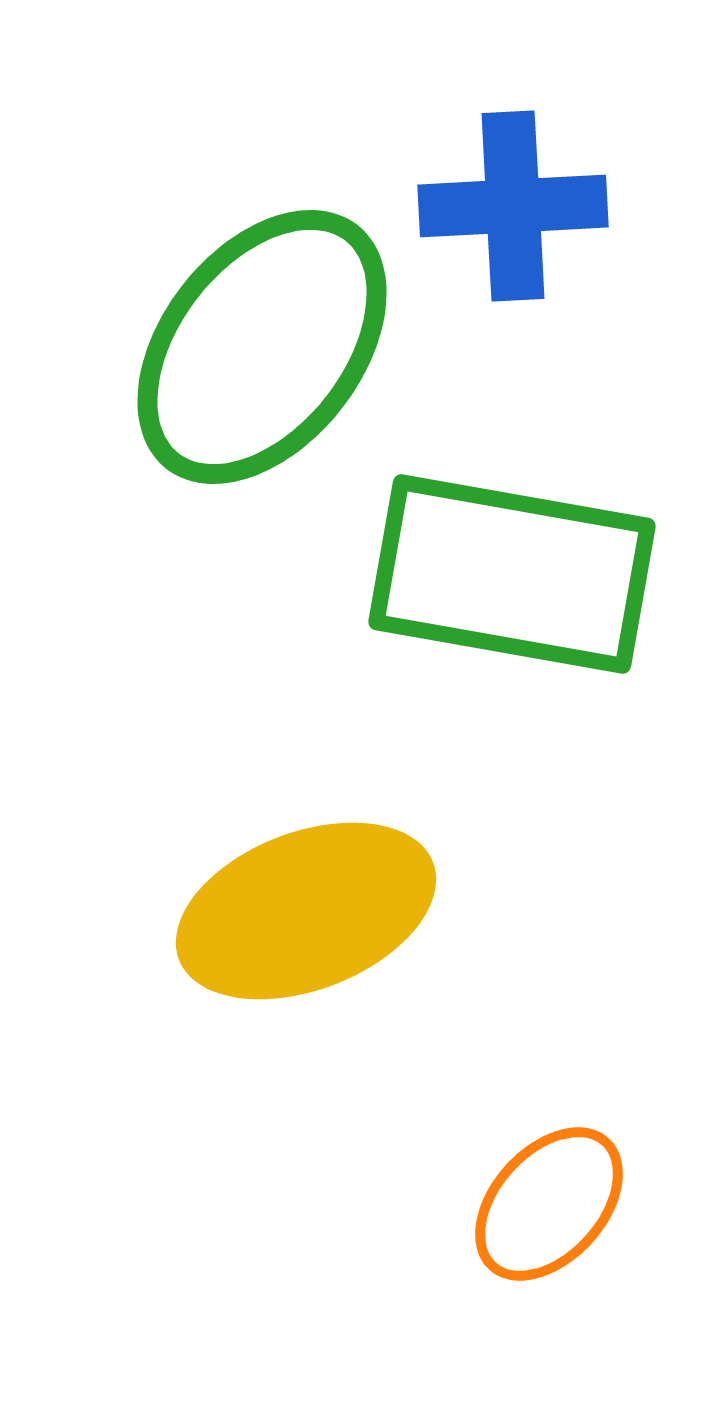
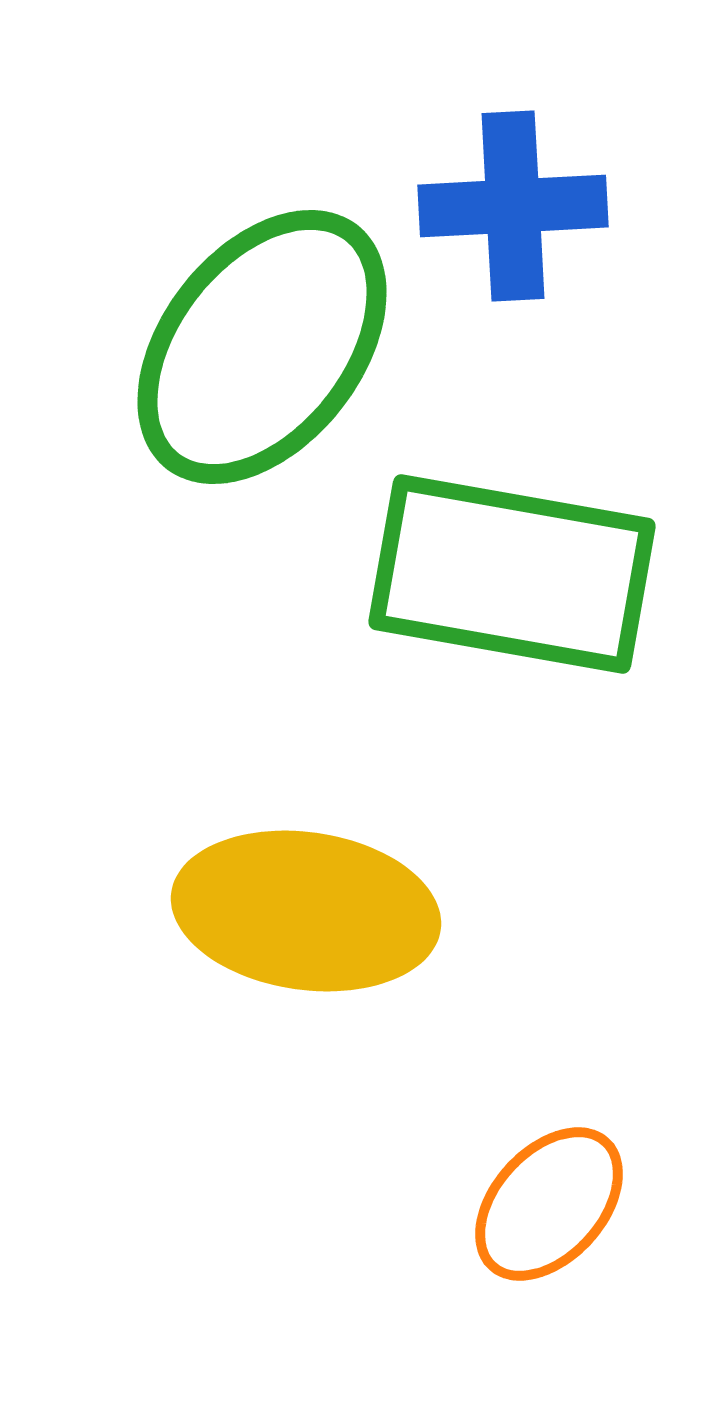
yellow ellipse: rotated 29 degrees clockwise
